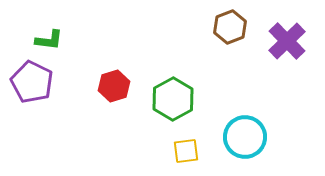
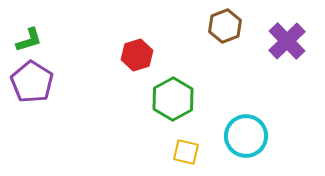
brown hexagon: moved 5 px left, 1 px up
green L-shape: moved 20 px left; rotated 24 degrees counterclockwise
purple pentagon: rotated 6 degrees clockwise
red hexagon: moved 23 px right, 31 px up
cyan circle: moved 1 px right, 1 px up
yellow square: moved 1 px down; rotated 20 degrees clockwise
